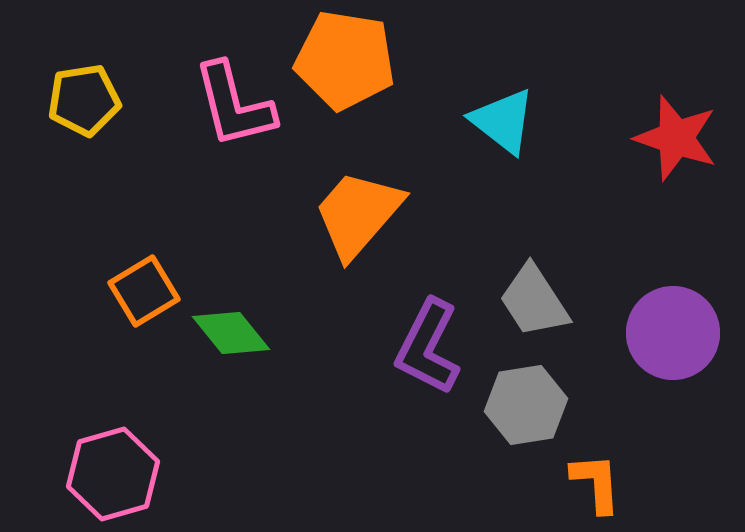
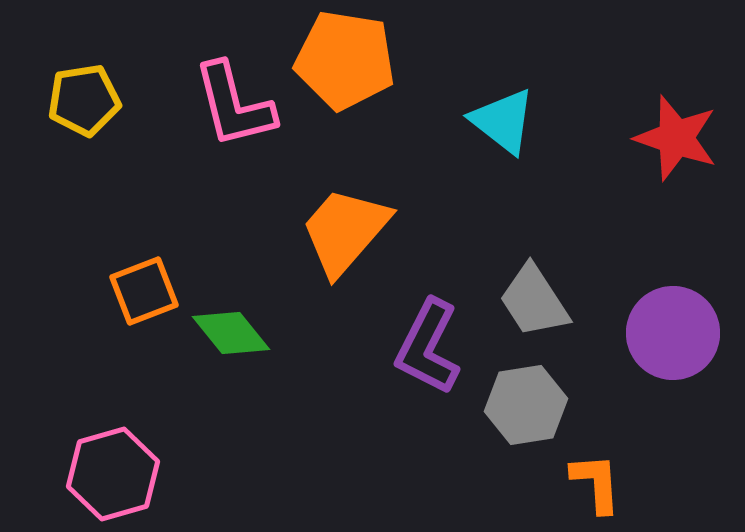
orange trapezoid: moved 13 px left, 17 px down
orange square: rotated 10 degrees clockwise
